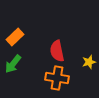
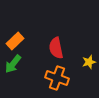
orange rectangle: moved 4 px down
red semicircle: moved 1 px left, 3 px up
orange cross: rotated 10 degrees clockwise
